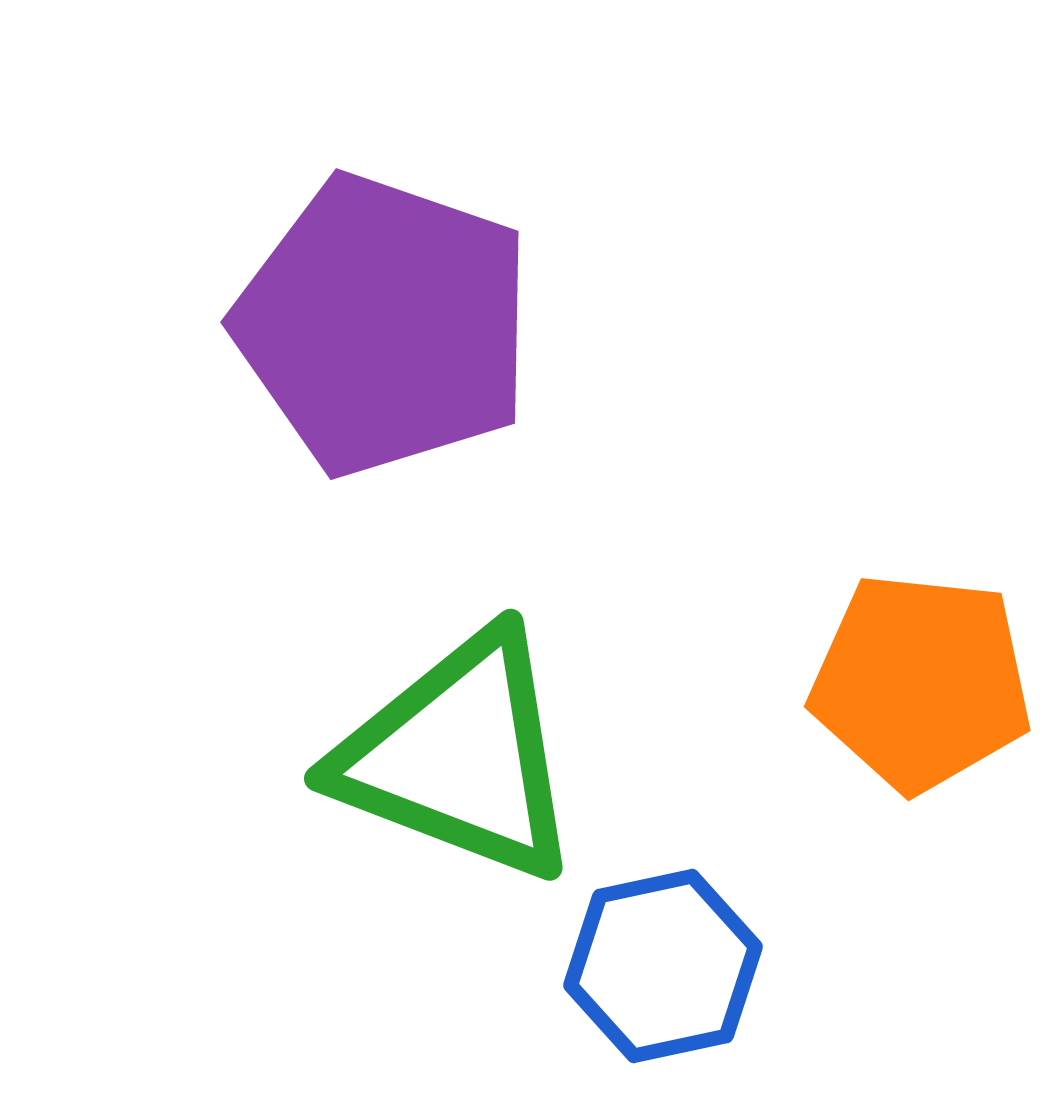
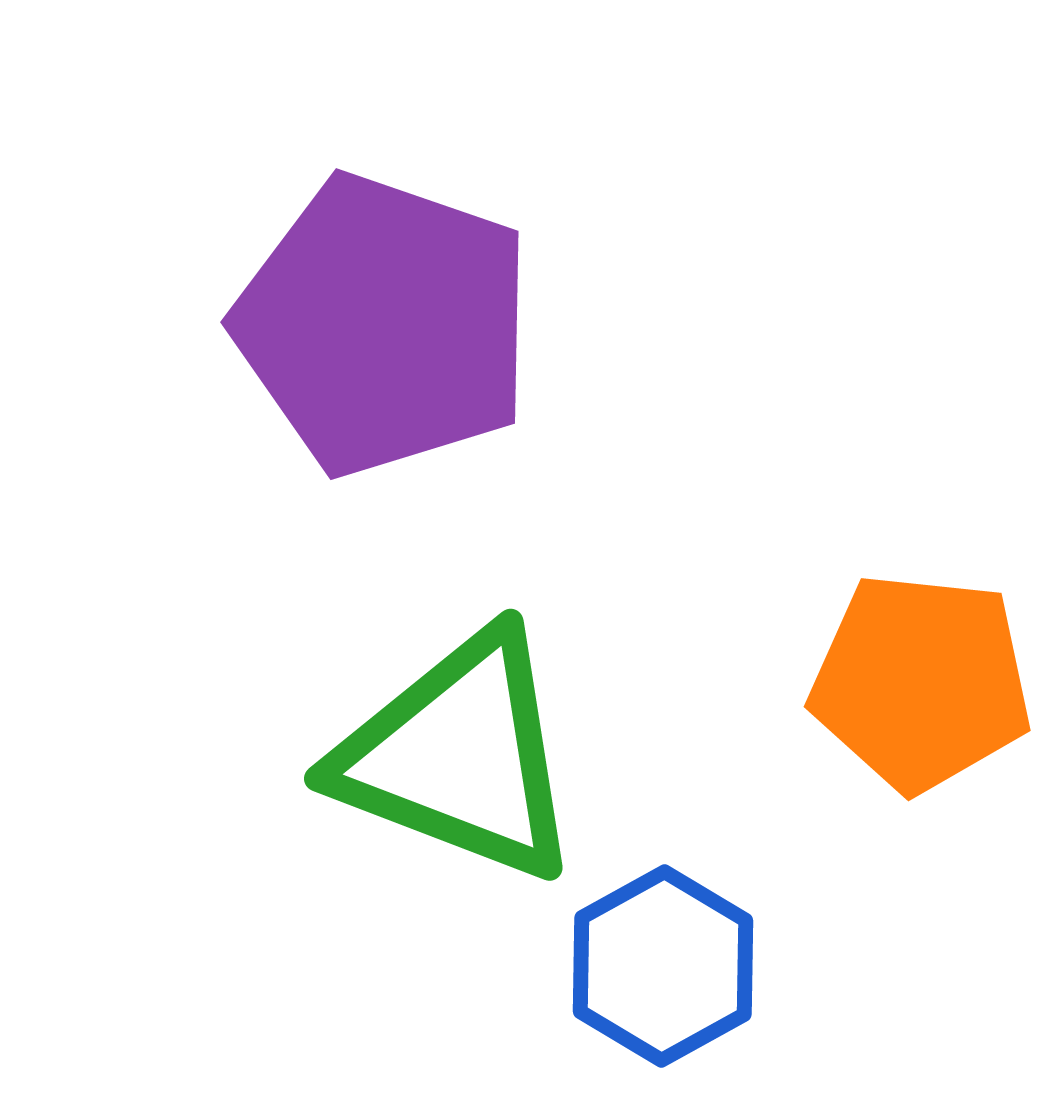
blue hexagon: rotated 17 degrees counterclockwise
